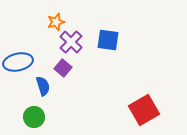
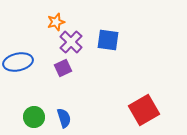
purple square: rotated 24 degrees clockwise
blue semicircle: moved 21 px right, 32 px down
